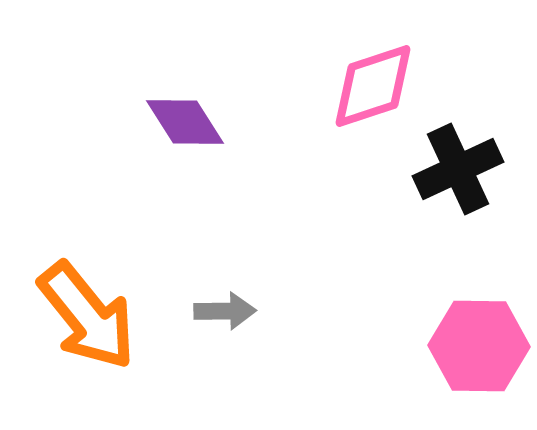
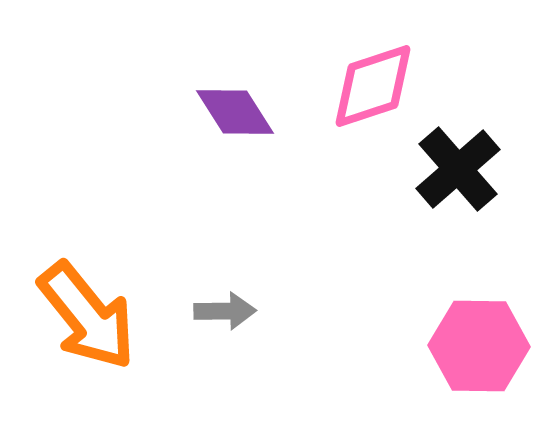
purple diamond: moved 50 px right, 10 px up
black cross: rotated 16 degrees counterclockwise
